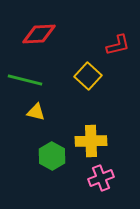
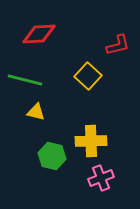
green hexagon: rotated 16 degrees counterclockwise
